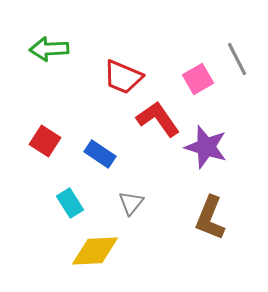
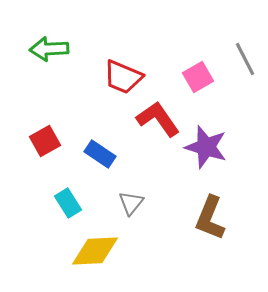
gray line: moved 8 px right
pink square: moved 2 px up
red square: rotated 28 degrees clockwise
cyan rectangle: moved 2 px left
